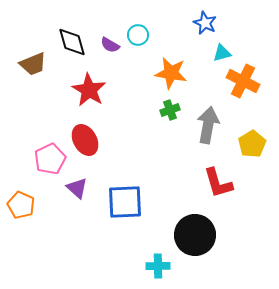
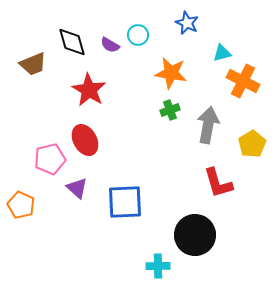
blue star: moved 18 px left
pink pentagon: rotated 12 degrees clockwise
